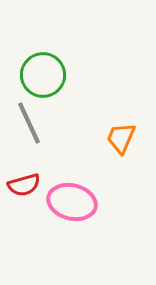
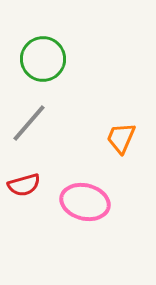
green circle: moved 16 px up
gray line: rotated 66 degrees clockwise
pink ellipse: moved 13 px right
